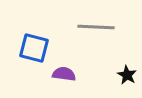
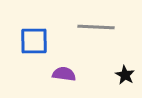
blue square: moved 7 px up; rotated 16 degrees counterclockwise
black star: moved 2 px left
